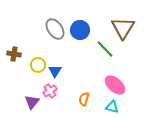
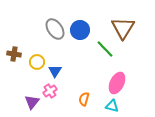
yellow circle: moved 1 px left, 3 px up
pink ellipse: moved 2 px right, 2 px up; rotated 75 degrees clockwise
cyan triangle: moved 1 px up
